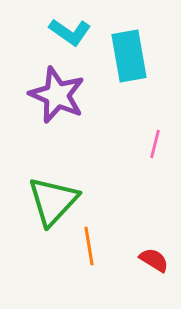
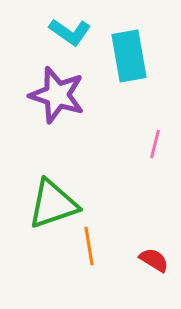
purple star: rotated 6 degrees counterclockwise
green triangle: moved 3 px down; rotated 28 degrees clockwise
